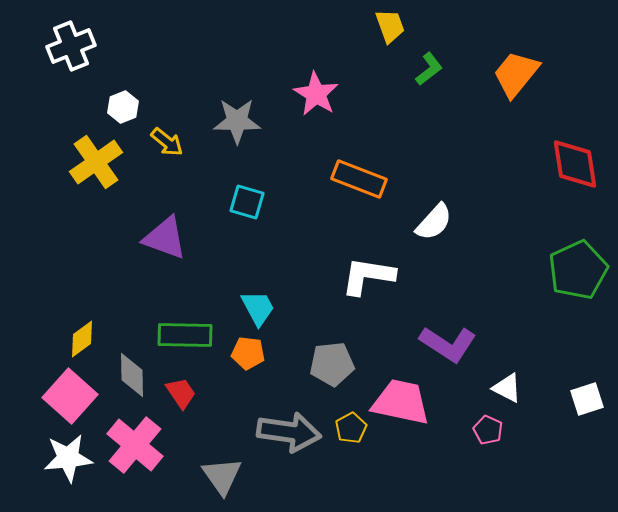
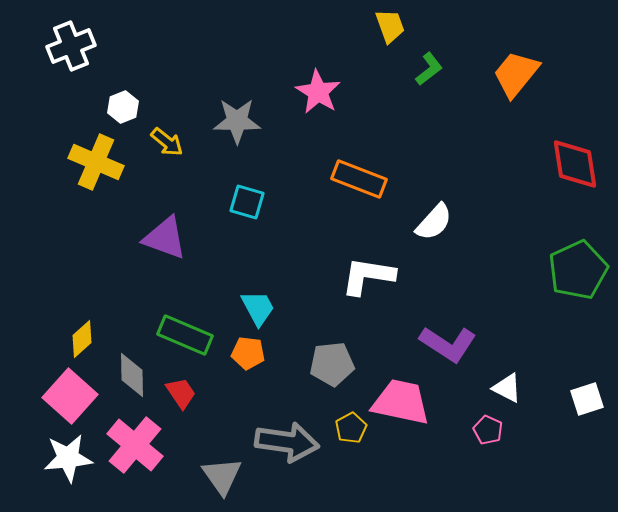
pink star: moved 2 px right, 2 px up
yellow cross: rotated 32 degrees counterclockwise
green rectangle: rotated 22 degrees clockwise
yellow diamond: rotated 6 degrees counterclockwise
gray arrow: moved 2 px left, 10 px down
